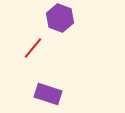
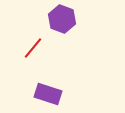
purple hexagon: moved 2 px right, 1 px down
